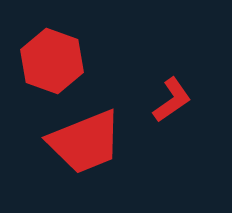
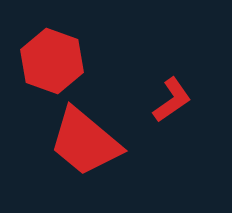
red trapezoid: rotated 62 degrees clockwise
